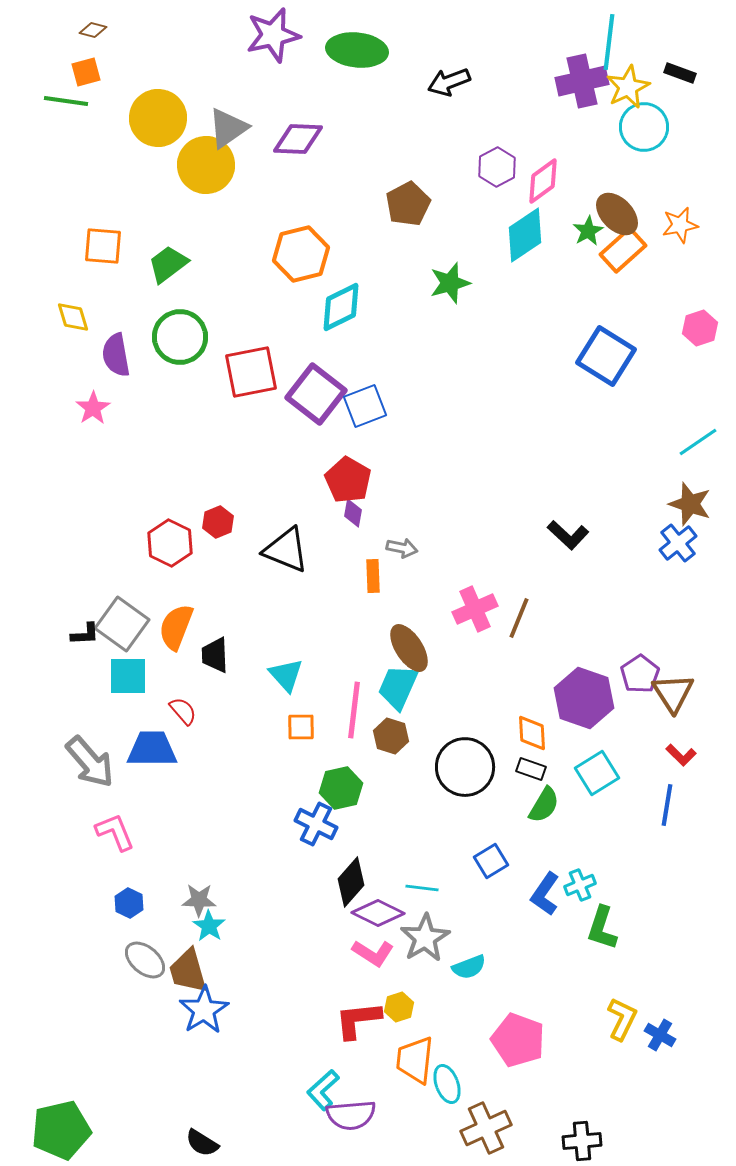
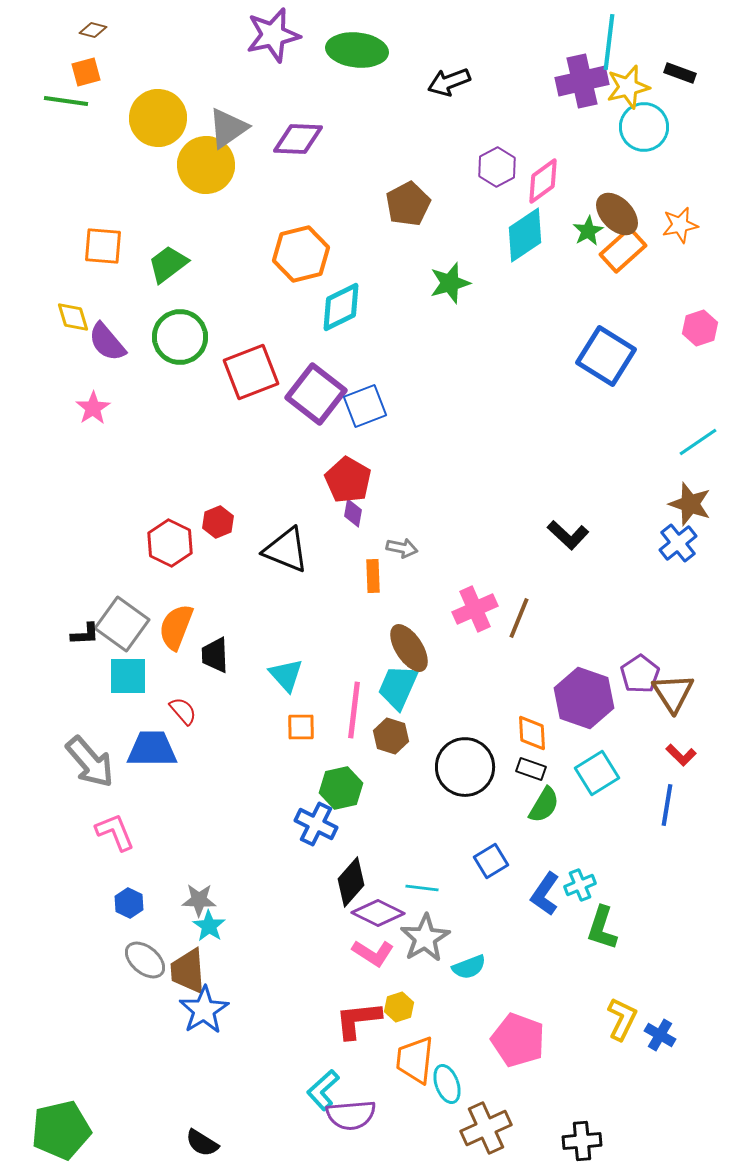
yellow star at (628, 87): rotated 12 degrees clockwise
purple semicircle at (116, 355): moved 9 px left, 13 px up; rotated 30 degrees counterclockwise
red square at (251, 372): rotated 10 degrees counterclockwise
brown trapezoid at (188, 971): rotated 12 degrees clockwise
